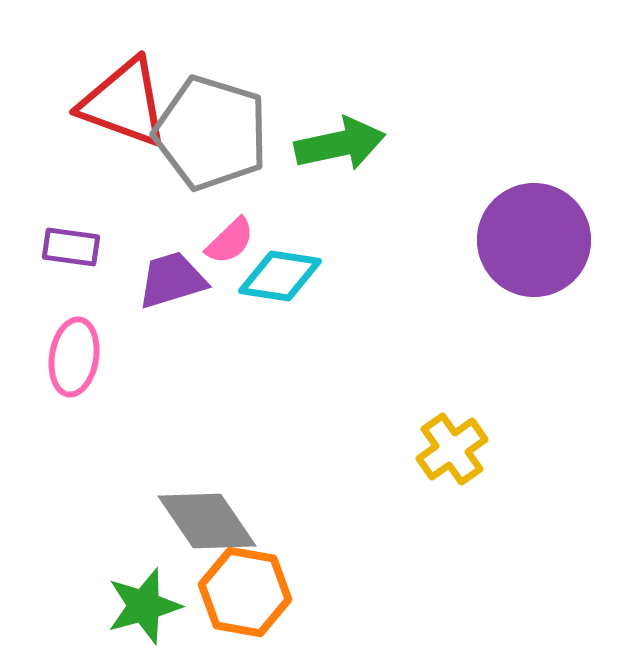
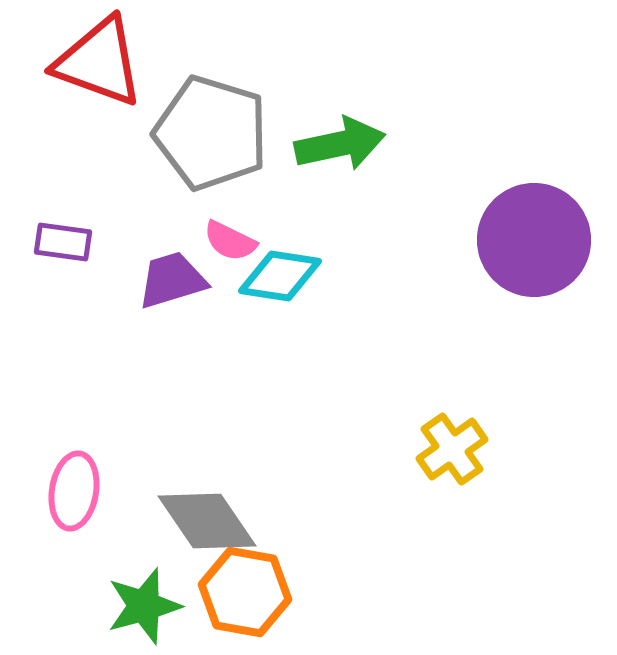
red triangle: moved 25 px left, 41 px up
pink semicircle: rotated 70 degrees clockwise
purple rectangle: moved 8 px left, 5 px up
pink ellipse: moved 134 px down
